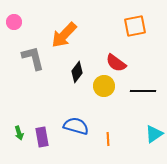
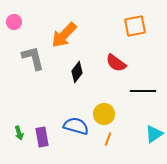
yellow circle: moved 28 px down
orange line: rotated 24 degrees clockwise
